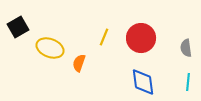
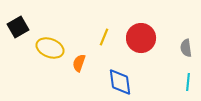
blue diamond: moved 23 px left
